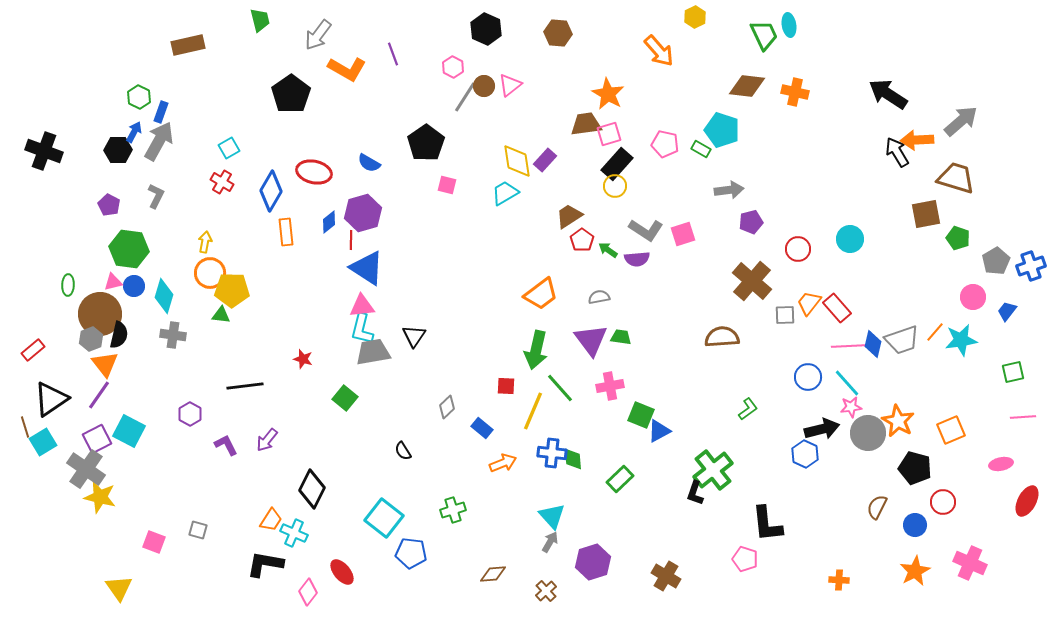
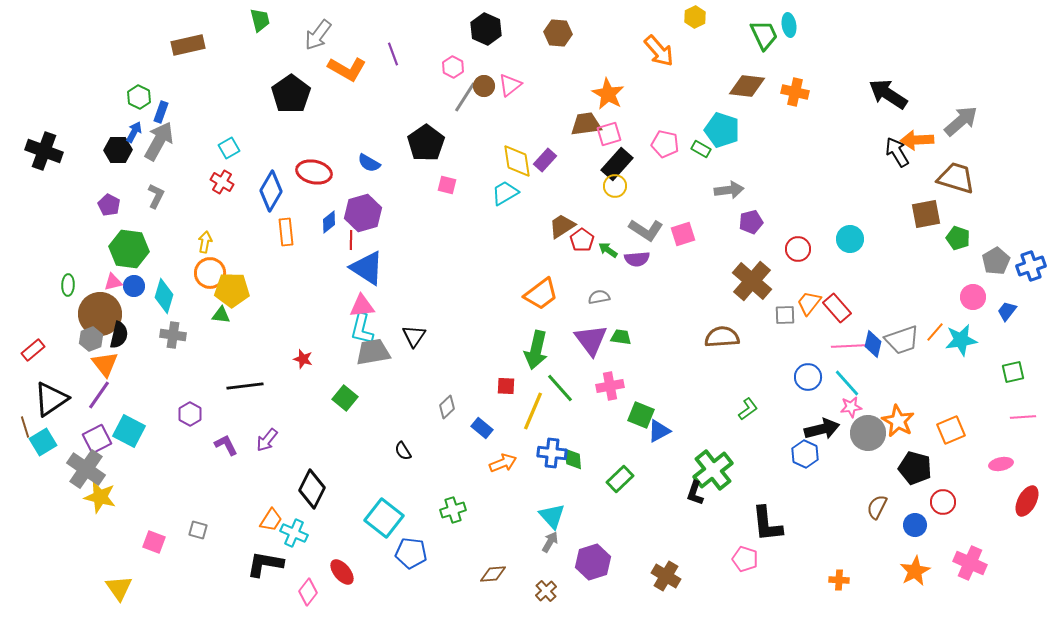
brown trapezoid at (569, 216): moved 7 px left, 10 px down
